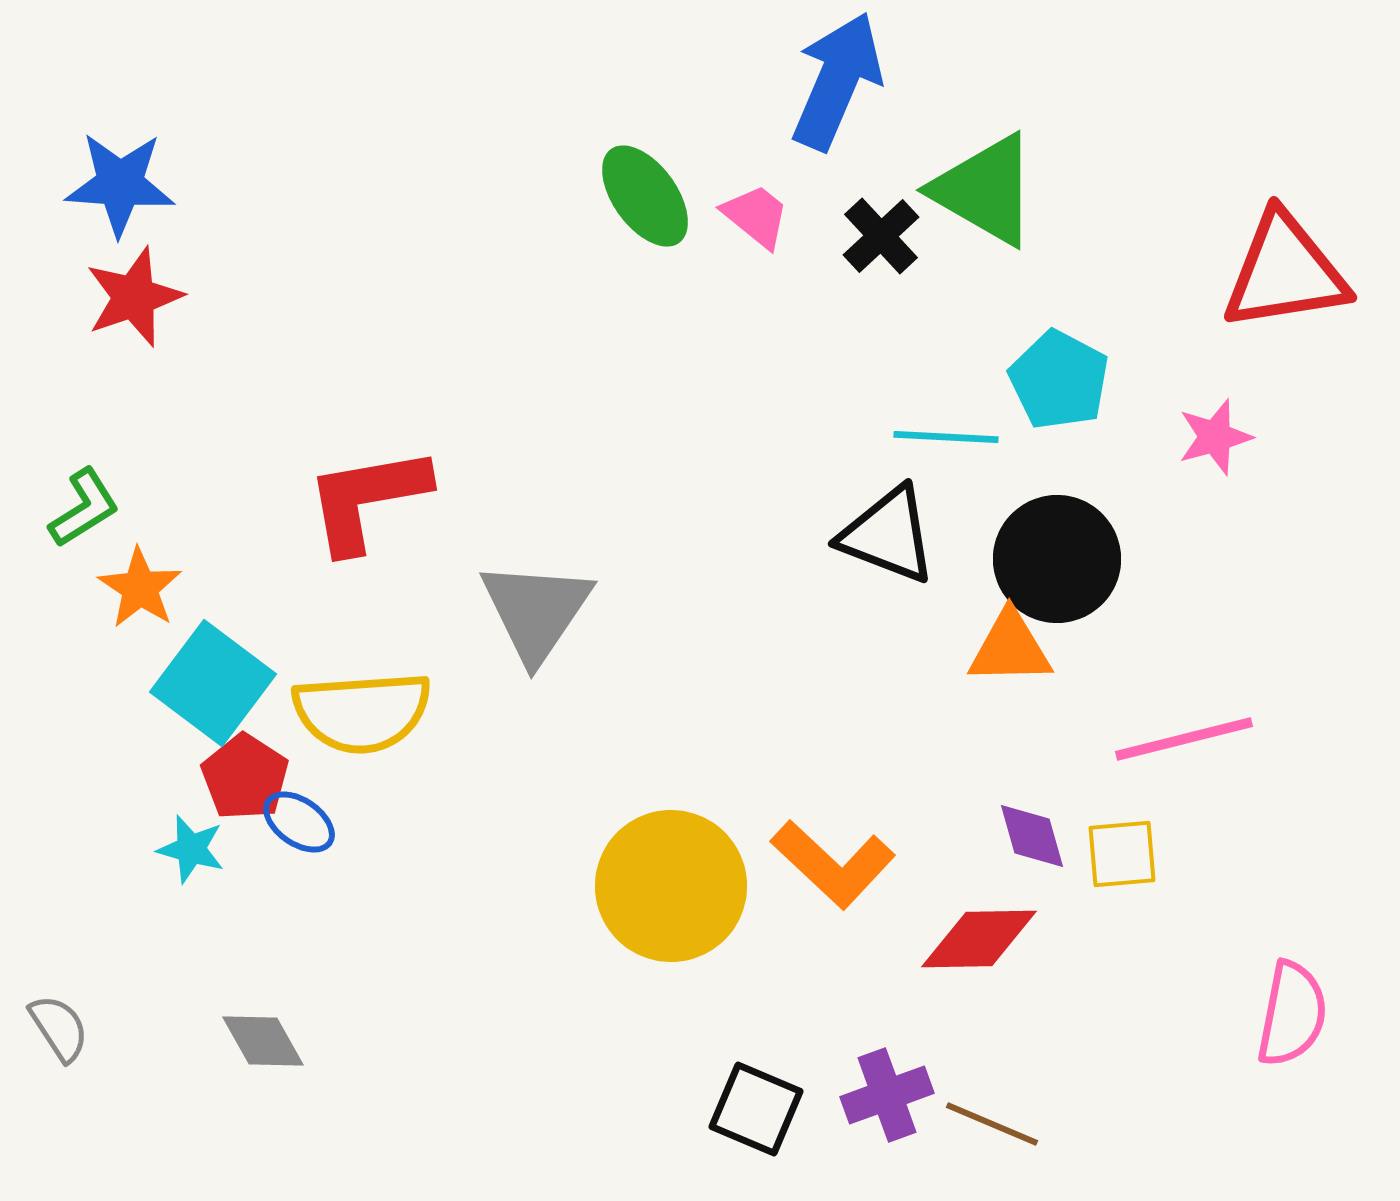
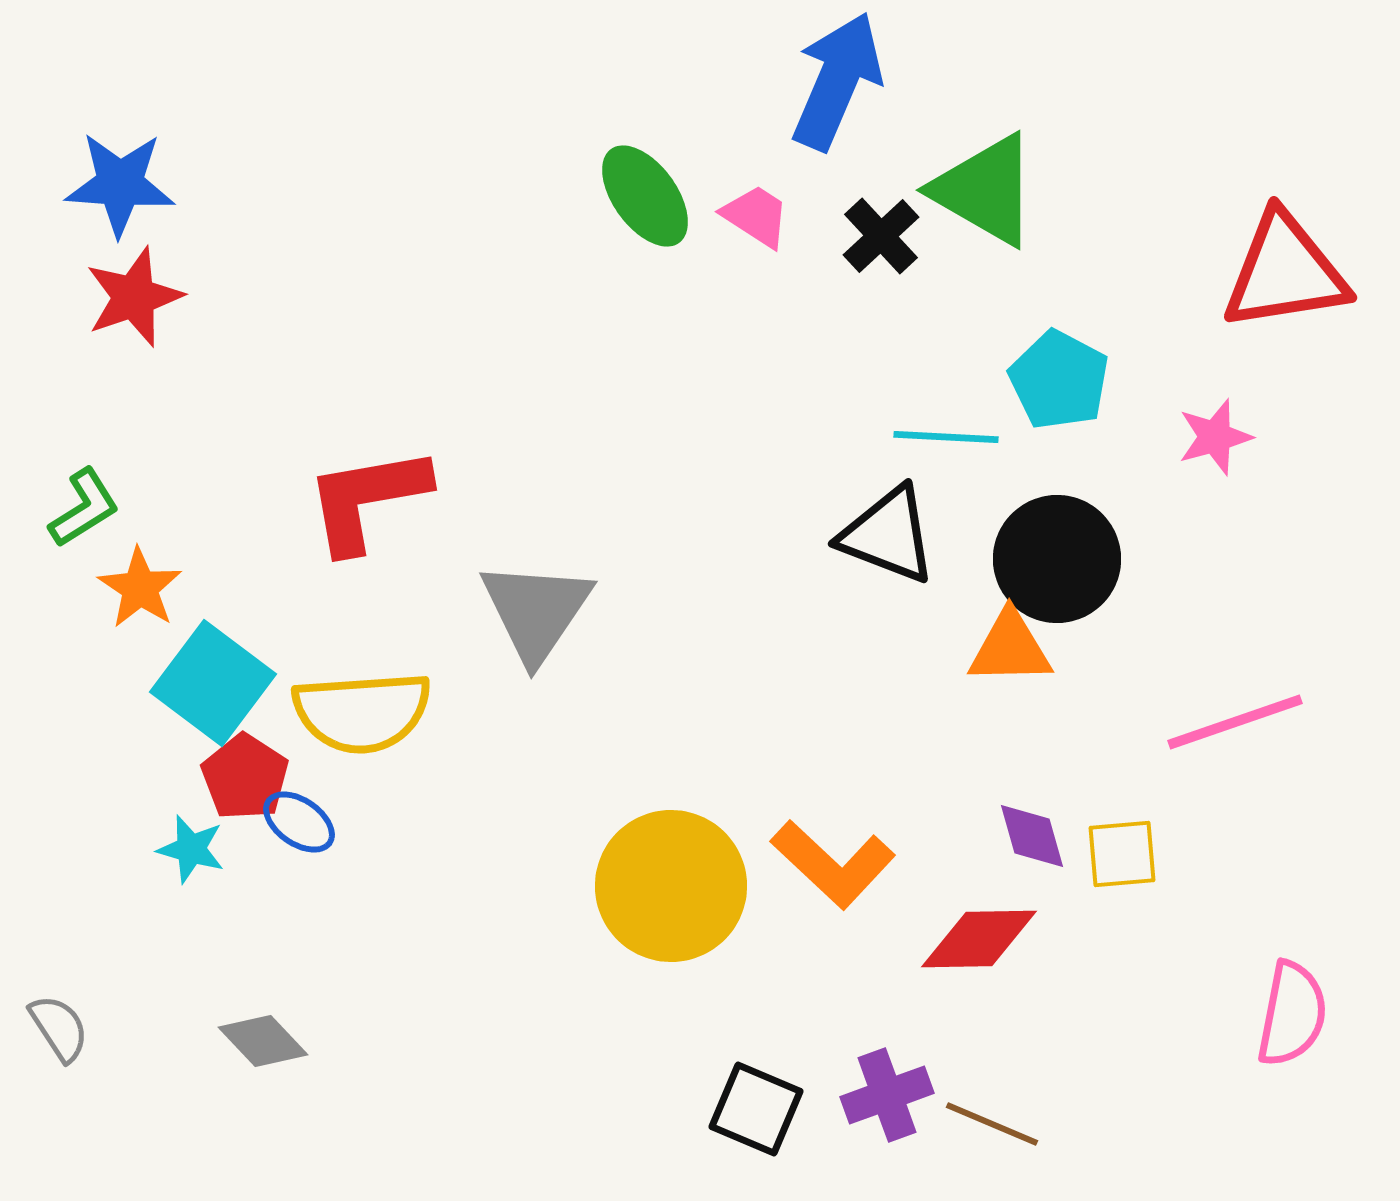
pink trapezoid: rotated 6 degrees counterclockwise
pink line: moved 51 px right, 17 px up; rotated 5 degrees counterclockwise
gray diamond: rotated 14 degrees counterclockwise
